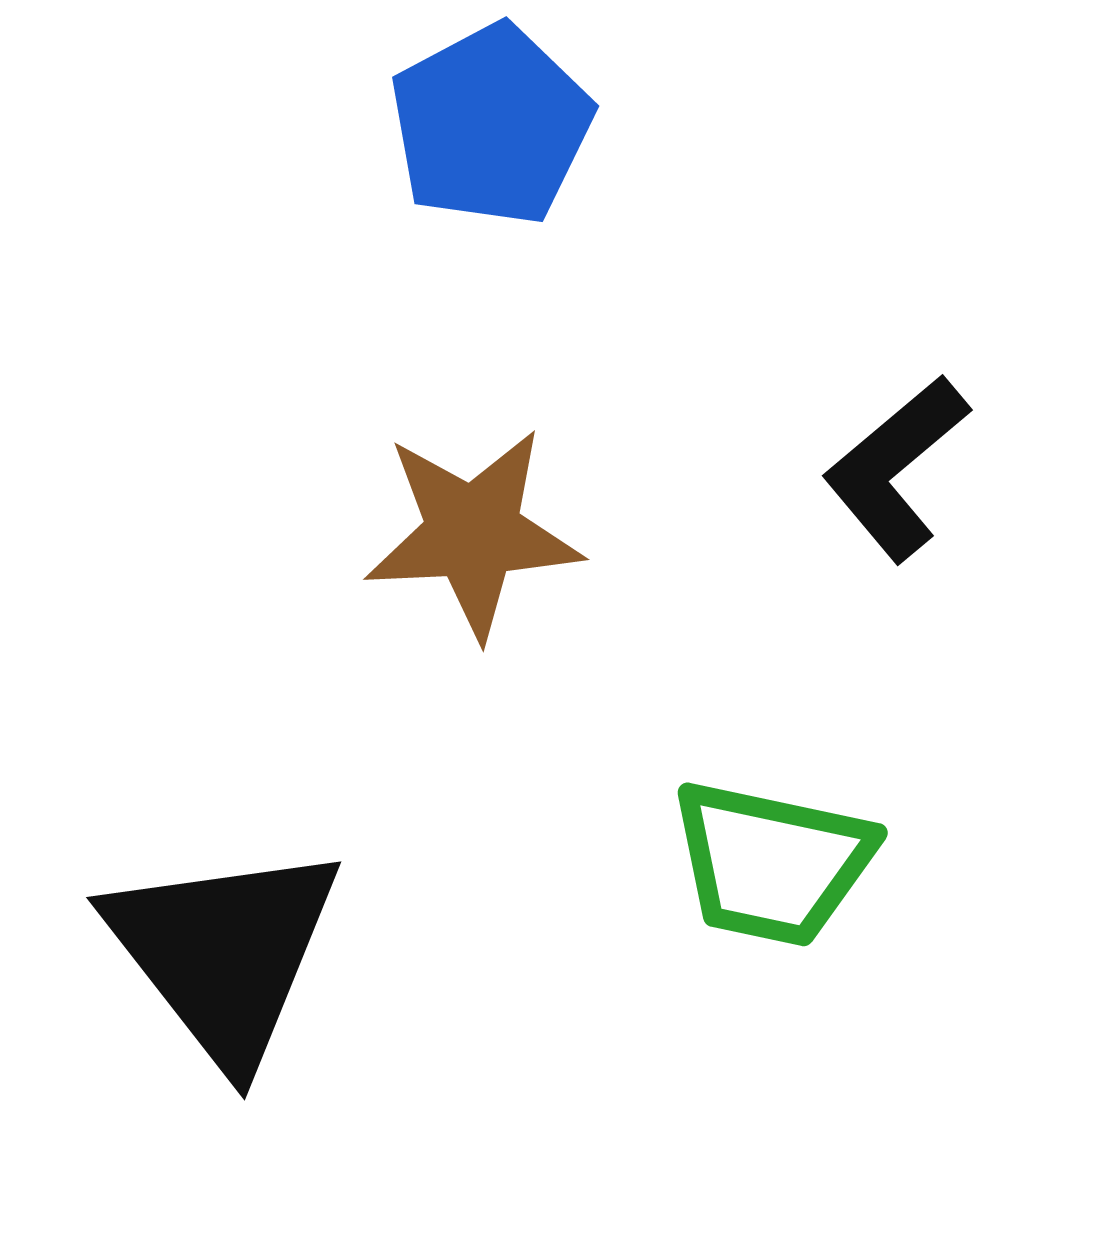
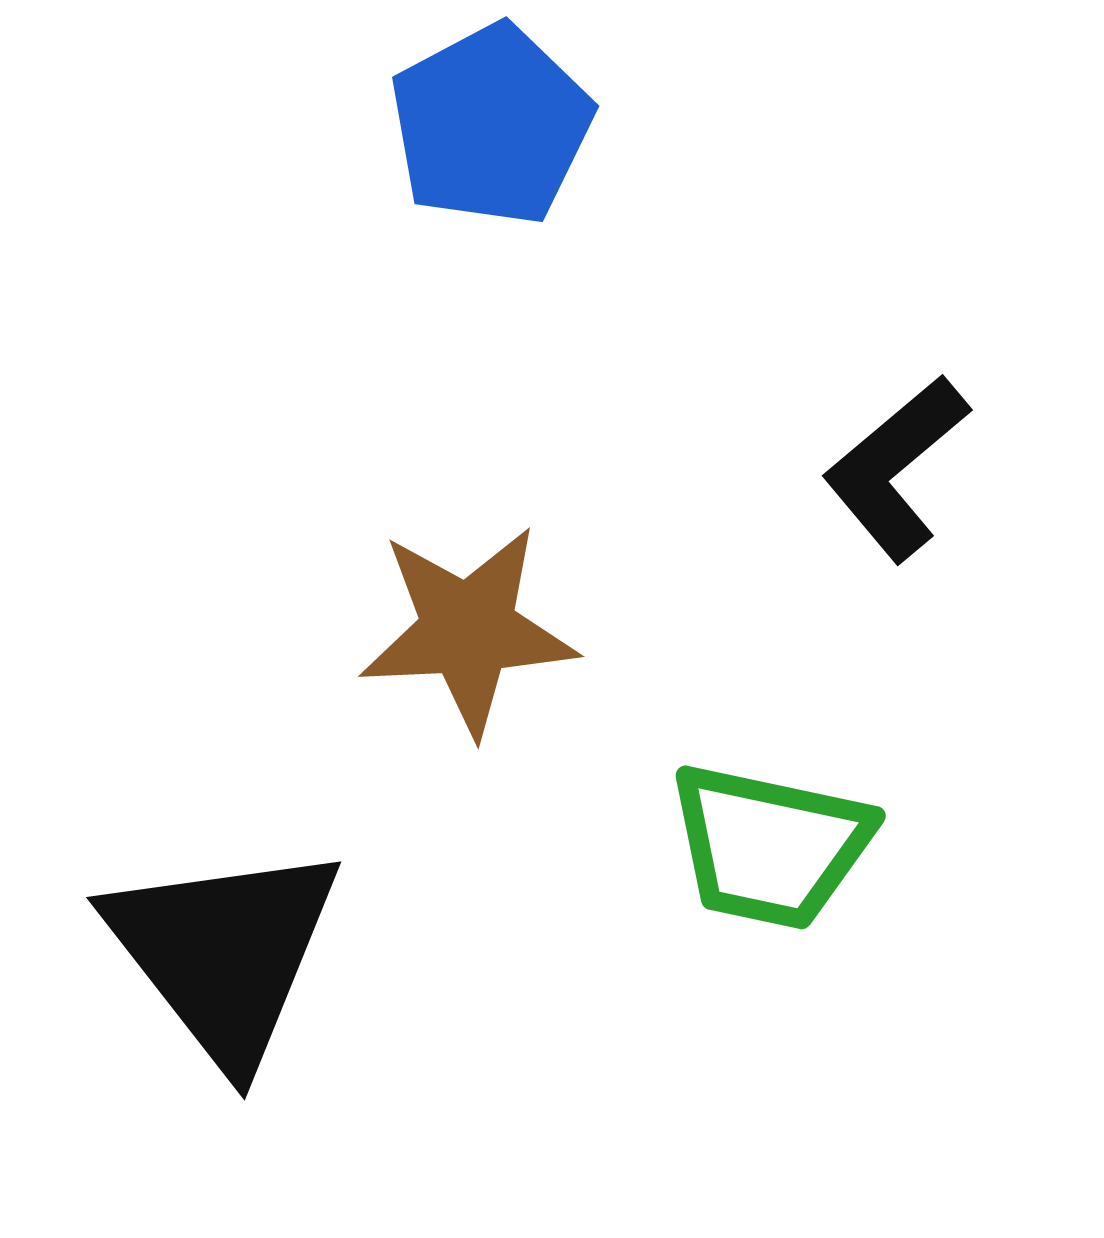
brown star: moved 5 px left, 97 px down
green trapezoid: moved 2 px left, 17 px up
